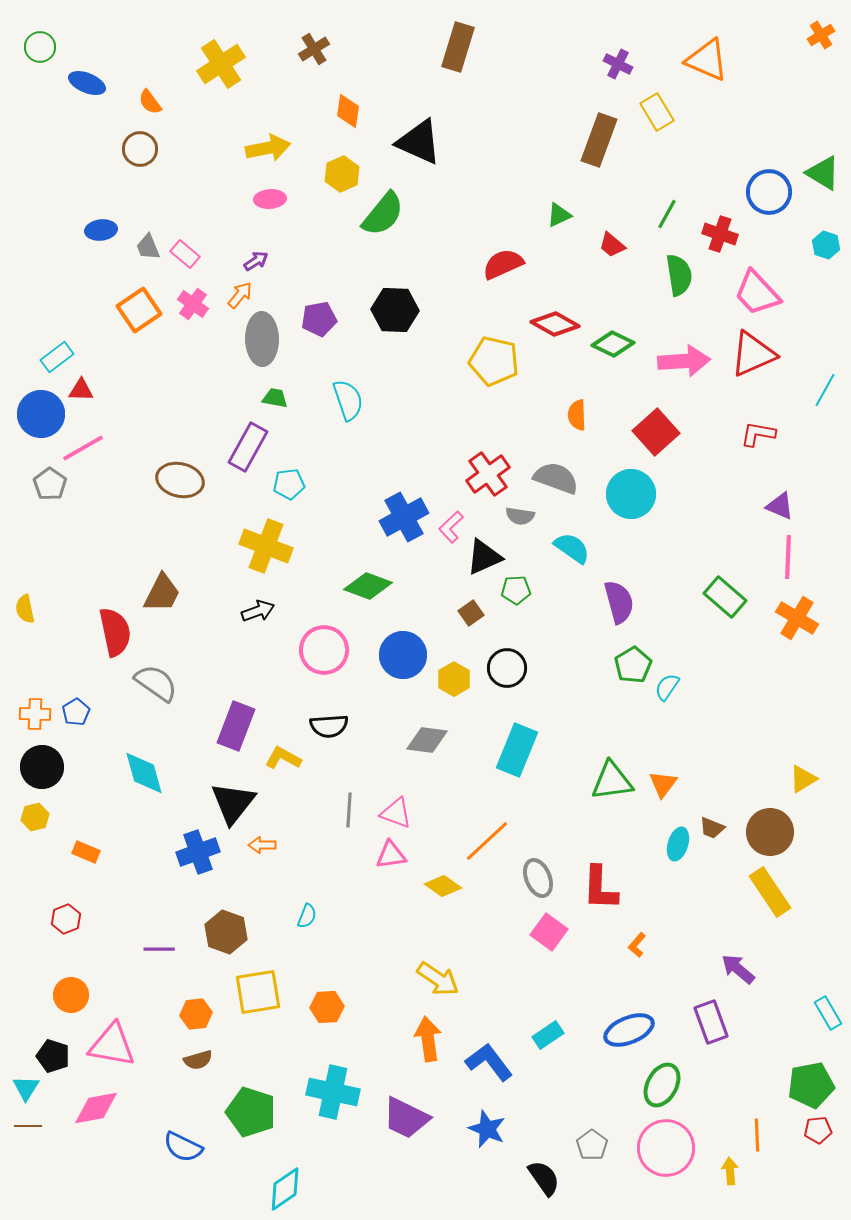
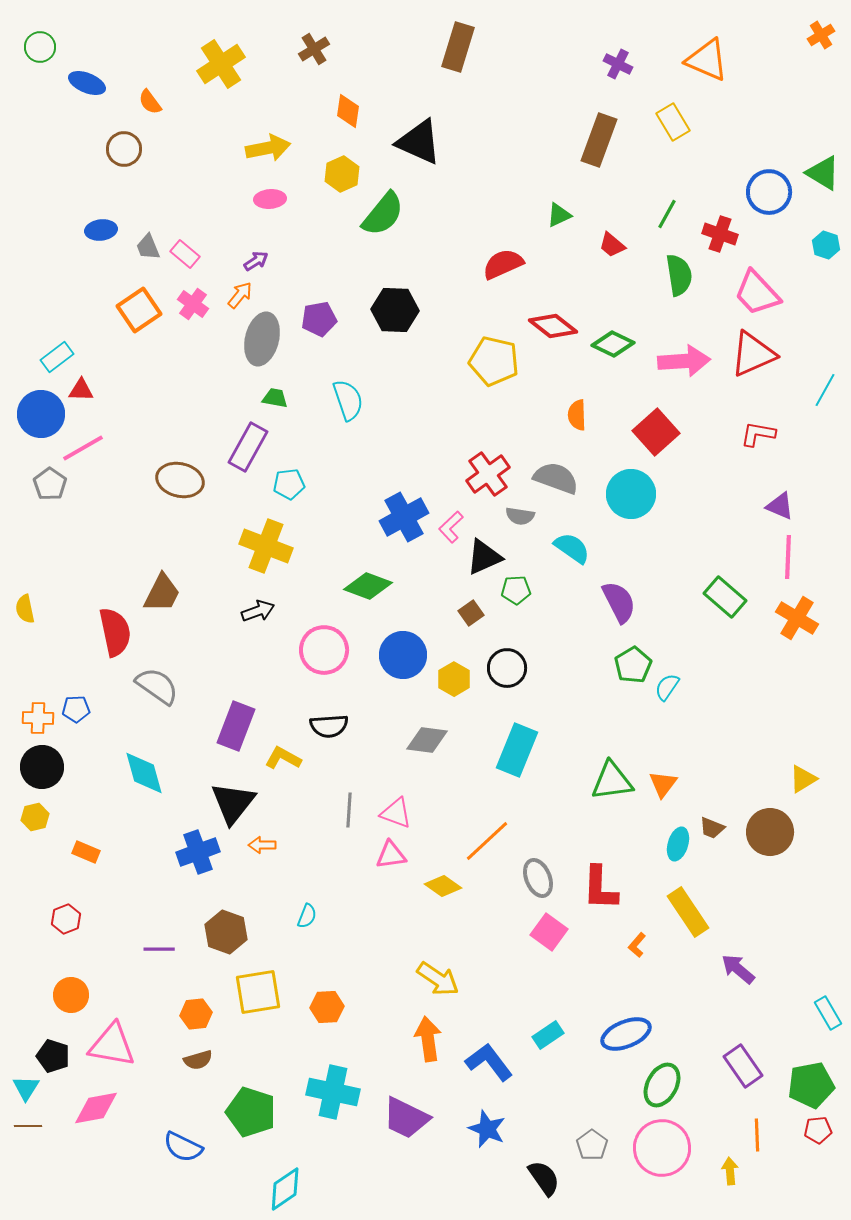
yellow rectangle at (657, 112): moved 16 px right, 10 px down
brown circle at (140, 149): moved 16 px left
red diamond at (555, 324): moved 2 px left, 2 px down; rotated 9 degrees clockwise
gray ellipse at (262, 339): rotated 15 degrees clockwise
purple semicircle at (619, 602): rotated 12 degrees counterclockwise
gray semicircle at (156, 683): moved 1 px right, 3 px down
blue pentagon at (76, 712): moved 3 px up; rotated 28 degrees clockwise
orange cross at (35, 714): moved 3 px right, 4 px down
yellow rectangle at (770, 892): moved 82 px left, 20 px down
purple rectangle at (711, 1022): moved 32 px right, 44 px down; rotated 15 degrees counterclockwise
blue ellipse at (629, 1030): moved 3 px left, 4 px down
pink circle at (666, 1148): moved 4 px left
